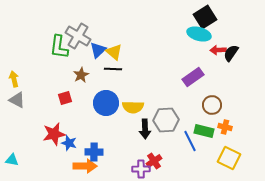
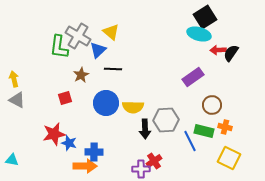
yellow triangle: moved 3 px left, 20 px up
